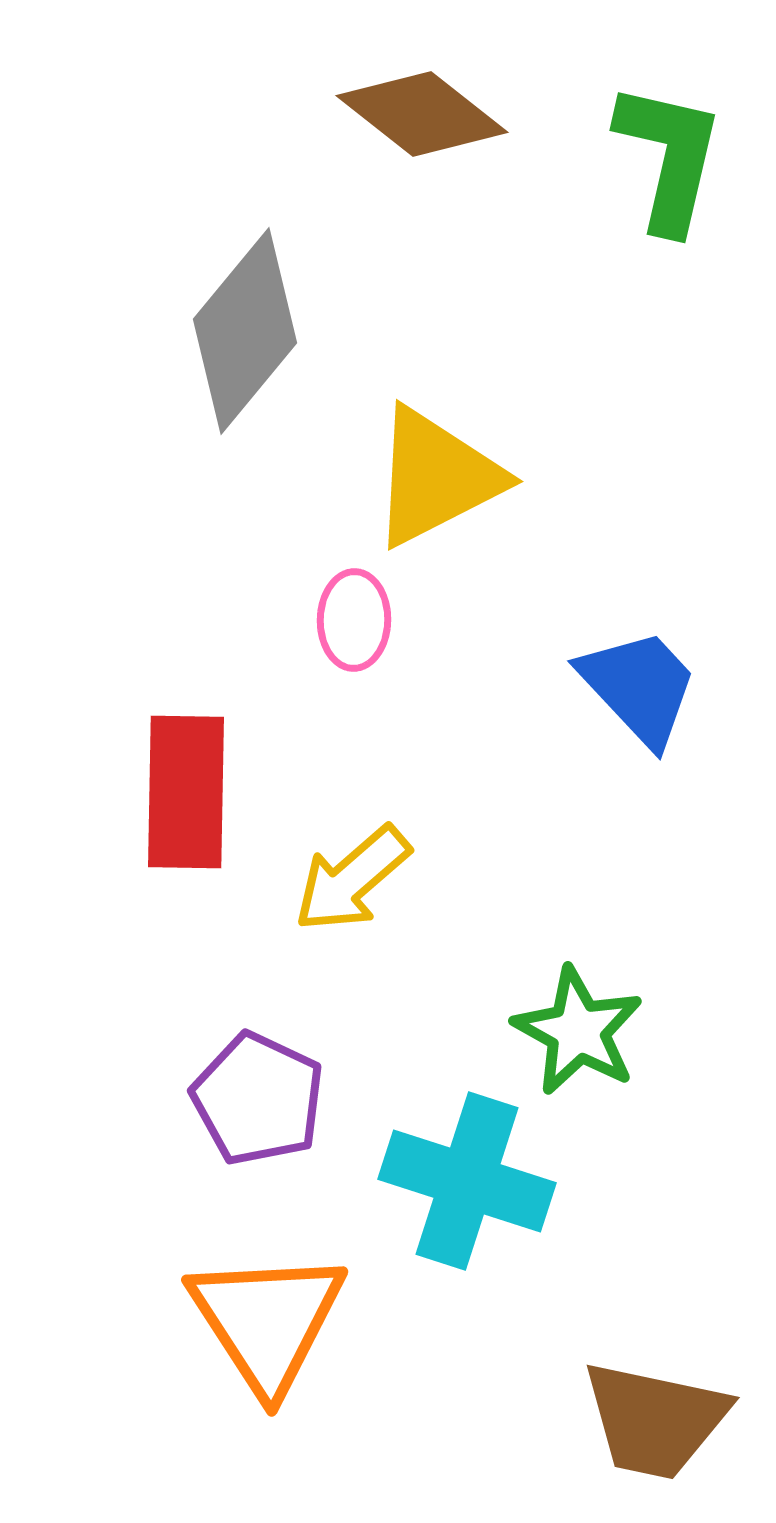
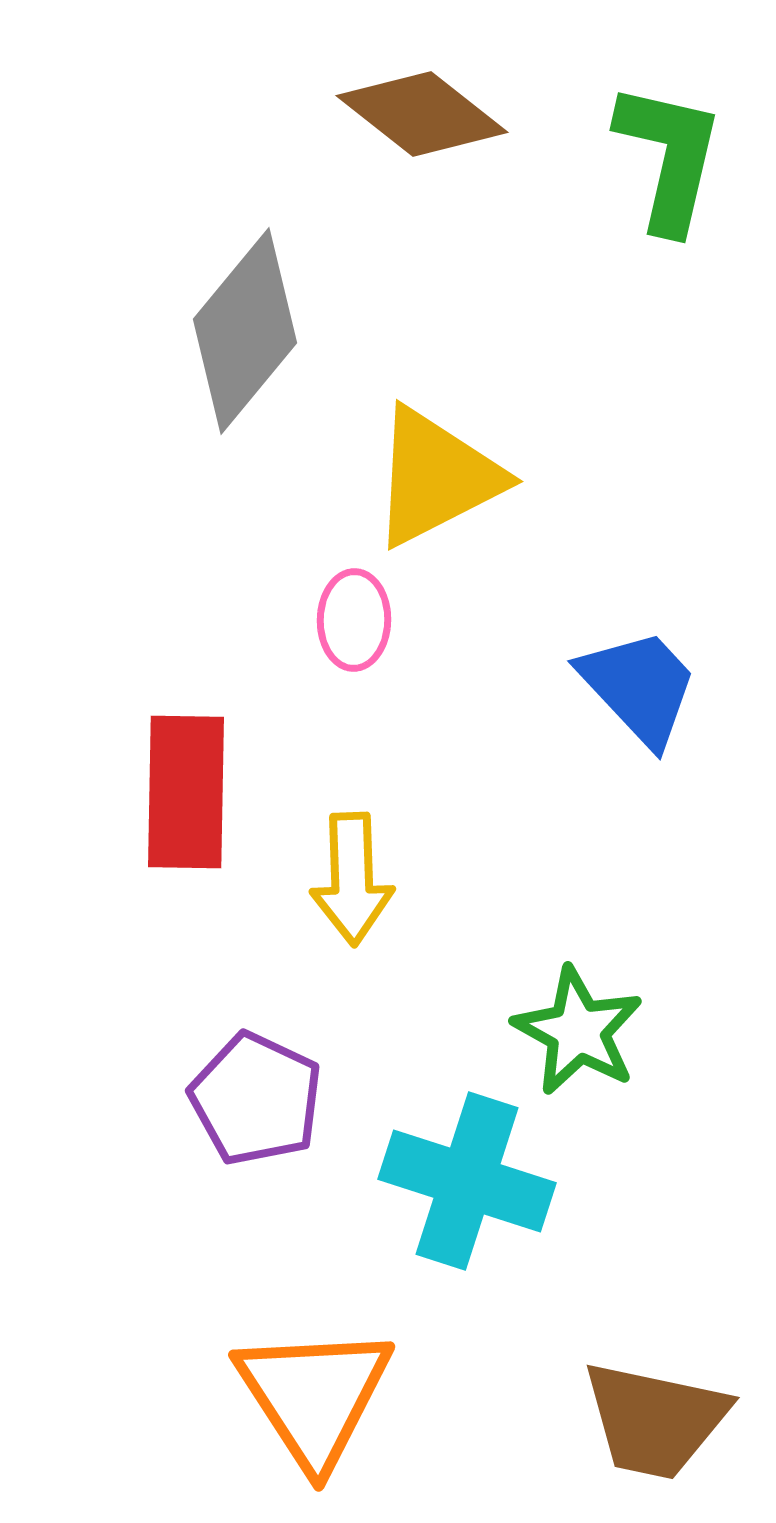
yellow arrow: rotated 51 degrees counterclockwise
purple pentagon: moved 2 px left
orange triangle: moved 47 px right, 75 px down
